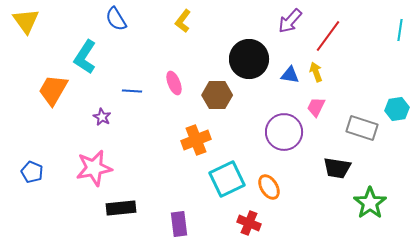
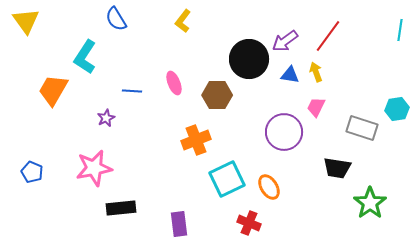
purple arrow: moved 5 px left, 20 px down; rotated 12 degrees clockwise
purple star: moved 4 px right, 1 px down; rotated 18 degrees clockwise
